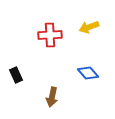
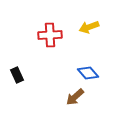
black rectangle: moved 1 px right
brown arrow: moved 23 px right; rotated 36 degrees clockwise
